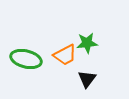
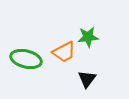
green star: moved 1 px right, 6 px up
orange trapezoid: moved 1 px left, 3 px up
